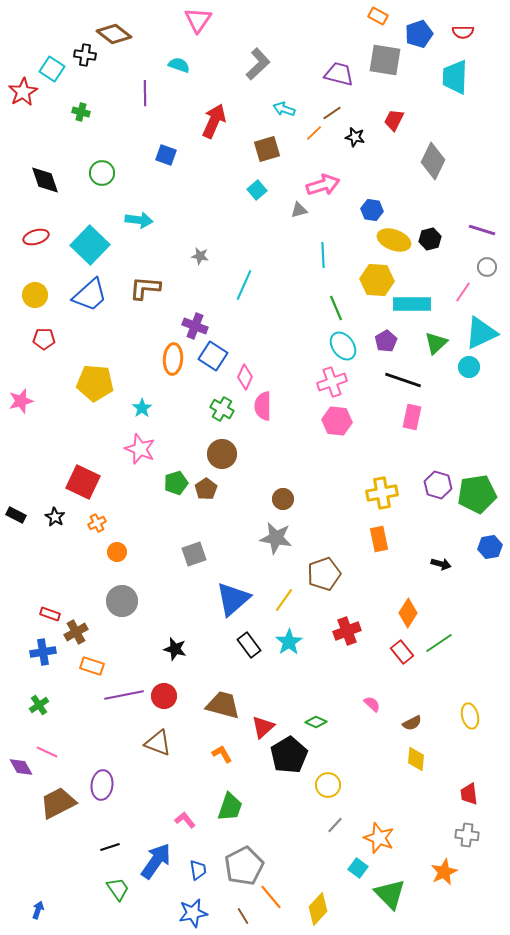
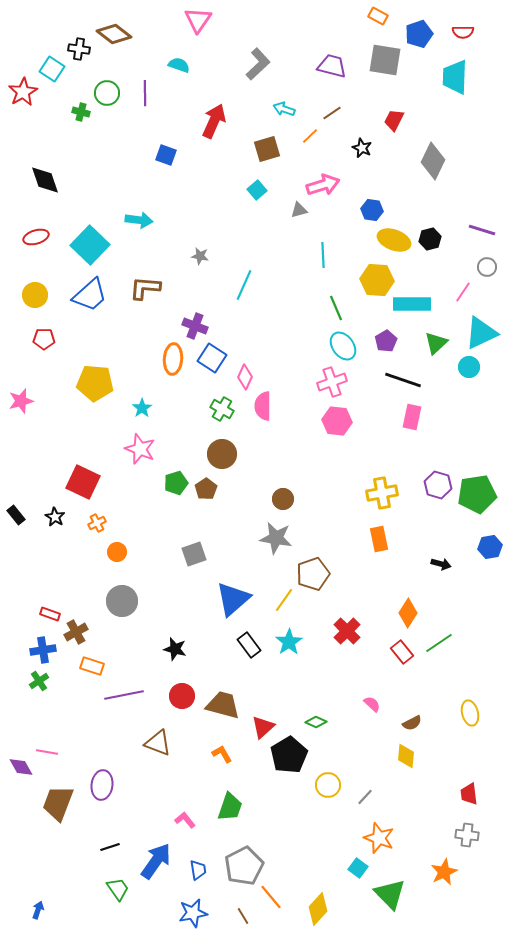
black cross at (85, 55): moved 6 px left, 6 px up
purple trapezoid at (339, 74): moved 7 px left, 8 px up
orange line at (314, 133): moved 4 px left, 3 px down
black star at (355, 137): moved 7 px right, 11 px down; rotated 12 degrees clockwise
green circle at (102, 173): moved 5 px right, 80 px up
blue square at (213, 356): moved 1 px left, 2 px down
black rectangle at (16, 515): rotated 24 degrees clockwise
brown pentagon at (324, 574): moved 11 px left
red cross at (347, 631): rotated 24 degrees counterclockwise
blue cross at (43, 652): moved 2 px up
red circle at (164, 696): moved 18 px right
green cross at (39, 705): moved 24 px up
yellow ellipse at (470, 716): moved 3 px up
pink line at (47, 752): rotated 15 degrees counterclockwise
yellow diamond at (416, 759): moved 10 px left, 3 px up
brown trapezoid at (58, 803): rotated 42 degrees counterclockwise
gray line at (335, 825): moved 30 px right, 28 px up
